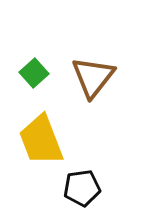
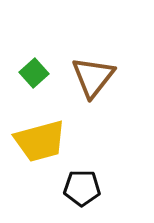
yellow trapezoid: moved 1 px left, 1 px down; rotated 84 degrees counterclockwise
black pentagon: rotated 9 degrees clockwise
